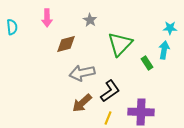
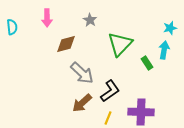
cyan star: rotated 16 degrees counterclockwise
gray arrow: rotated 125 degrees counterclockwise
